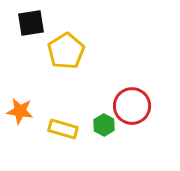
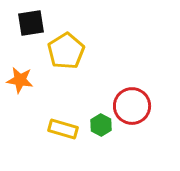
orange star: moved 31 px up
green hexagon: moved 3 px left
